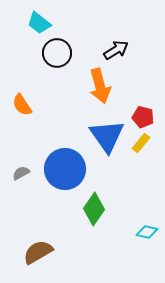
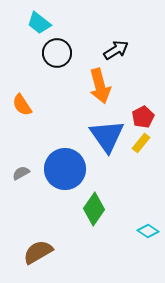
red pentagon: rotated 30 degrees clockwise
cyan diamond: moved 1 px right, 1 px up; rotated 20 degrees clockwise
